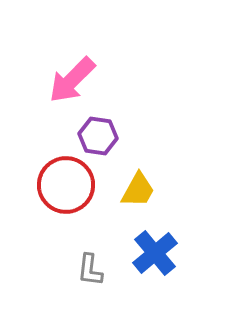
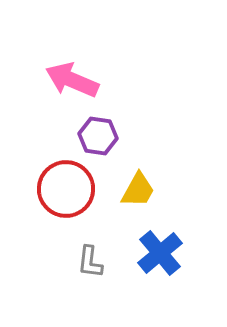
pink arrow: rotated 68 degrees clockwise
red circle: moved 4 px down
blue cross: moved 5 px right
gray L-shape: moved 8 px up
